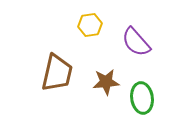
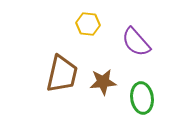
yellow hexagon: moved 2 px left, 1 px up; rotated 15 degrees clockwise
brown trapezoid: moved 5 px right, 1 px down
brown star: moved 3 px left
